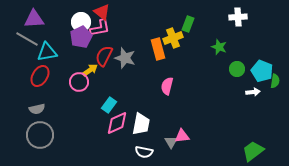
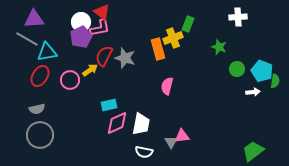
pink circle: moved 9 px left, 2 px up
cyan rectangle: rotated 42 degrees clockwise
